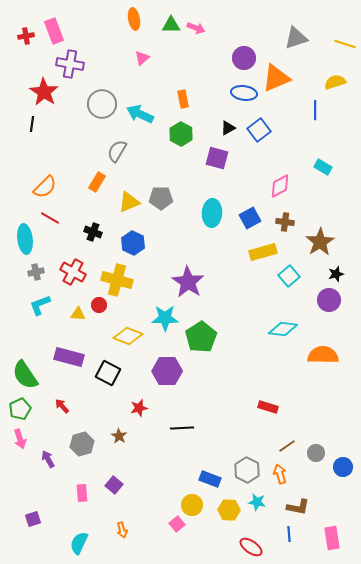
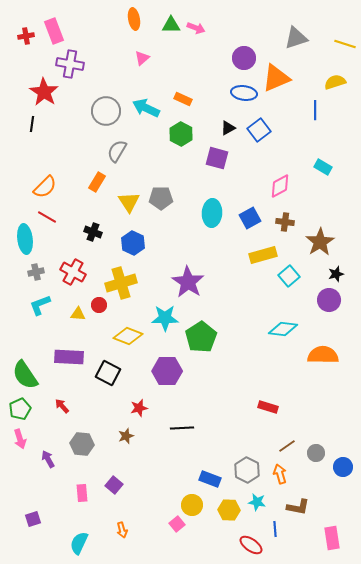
orange rectangle at (183, 99): rotated 54 degrees counterclockwise
gray circle at (102, 104): moved 4 px right, 7 px down
cyan arrow at (140, 114): moved 6 px right, 6 px up
yellow triangle at (129, 202): rotated 40 degrees counterclockwise
red line at (50, 218): moved 3 px left, 1 px up
yellow rectangle at (263, 252): moved 3 px down
yellow cross at (117, 280): moved 4 px right, 3 px down; rotated 32 degrees counterclockwise
purple rectangle at (69, 357): rotated 12 degrees counterclockwise
brown star at (119, 436): moved 7 px right; rotated 21 degrees clockwise
gray hexagon at (82, 444): rotated 20 degrees clockwise
blue line at (289, 534): moved 14 px left, 5 px up
red ellipse at (251, 547): moved 2 px up
